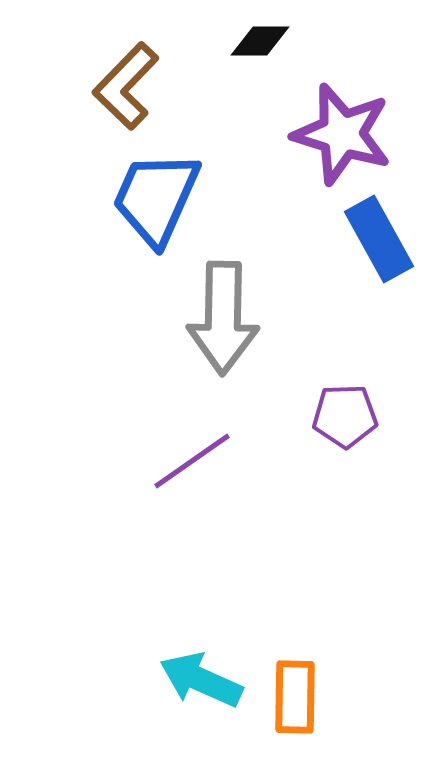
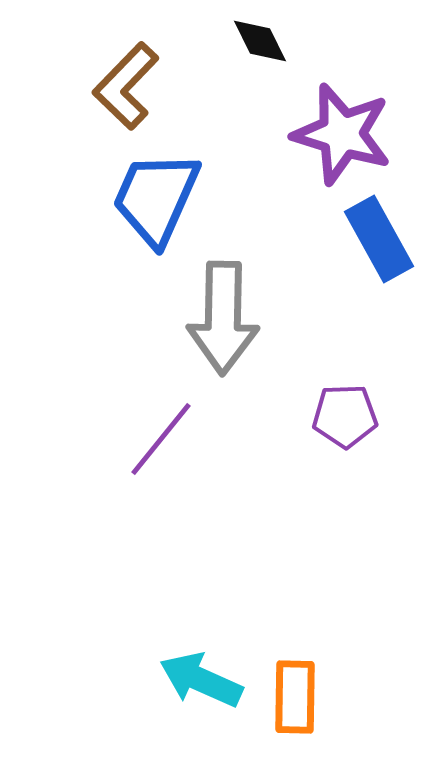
black diamond: rotated 64 degrees clockwise
purple line: moved 31 px left, 22 px up; rotated 16 degrees counterclockwise
